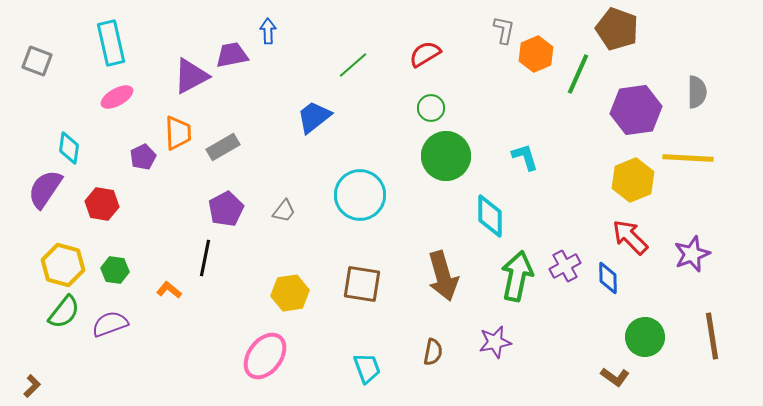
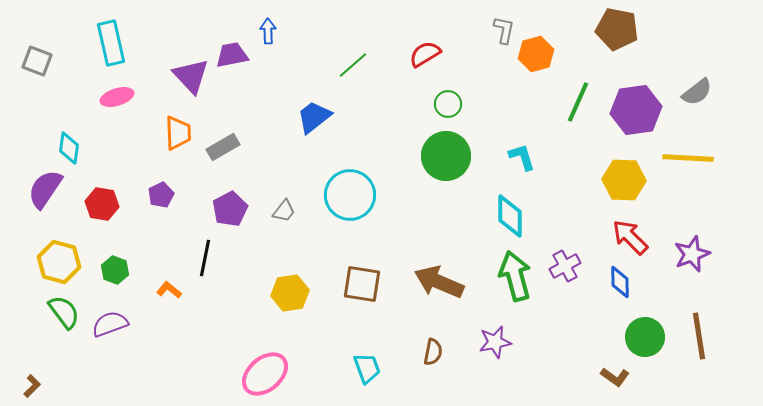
brown pentagon at (617, 29): rotated 9 degrees counterclockwise
orange hexagon at (536, 54): rotated 8 degrees clockwise
green line at (578, 74): moved 28 px down
purple triangle at (191, 76): rotated 45 degrees counterclockwise
gray semicircle at (697, 92): rotated 52 degrees clockwise
pink ellipse at (117, 97): rotated 12 degrees clockwise
green circle at (431, 108): moved 17 px right, 4 px up
purple pentagon at (143, 157): moved 18 px right, 38 px down
cyan L-shape at (525, 157): moved 3 px left
yellow hexagon at (633, 180): moved 9 px left; rotated 24 degrees clockwise
cyan circle at (360, 195): moved 10 px left
purple pentagon at (226, 209): moved 4 px right
cyan diamond at (490, 216): moved 20 px right
yellow hexagon at (63, 265): moved 4 px left, 3 px up
green hexagon at (115, 270): rotated 12 degrees clockwise
brown arrow at (443, 276): moved 4 px left, 6 px down; rotated 129 degrees clockwise
green arrow at (517, 276): moved 2 px left; rotated 27 degrees counterclockwise
blue diamond at (608, 278): moved 12 px right, 4 px down
green semicircle at (64, 312): rotated 75 degrees counterclockwise
brown line at (712, 336): moved 13 px left
pink ellipse at (265, 356): moved 18 px down; rotated 12 degrees clockwise
